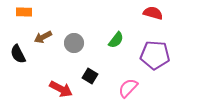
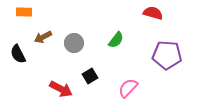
purple pentagon: moved 12 px right
black square: rotated 28 degrees clockwise
